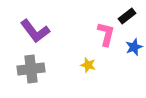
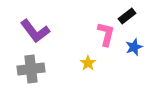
yellow star: moved 2 px up; rotated 21 degrees clockwise
